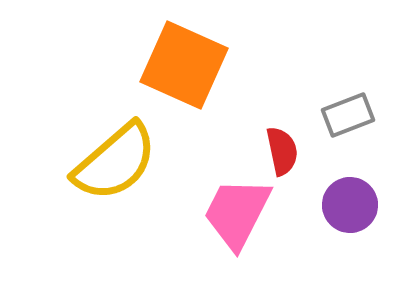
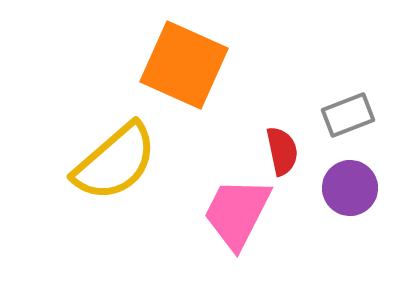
purple circle: moved 17 px up
